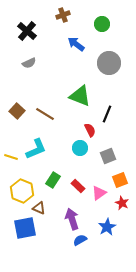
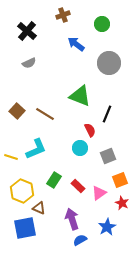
green rectangle: moved 1 px right
